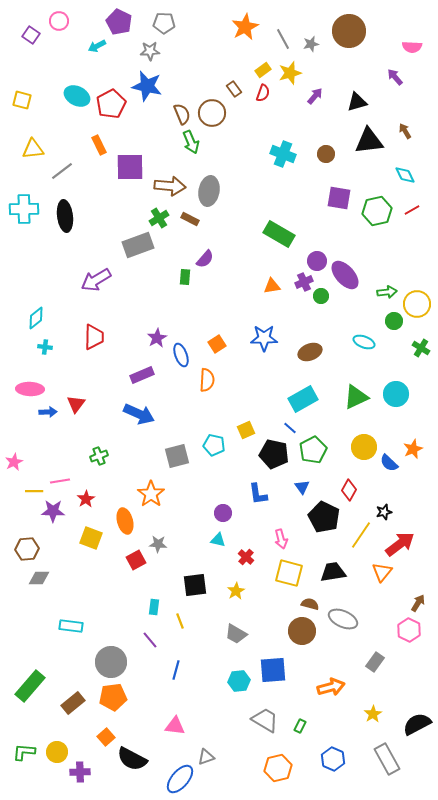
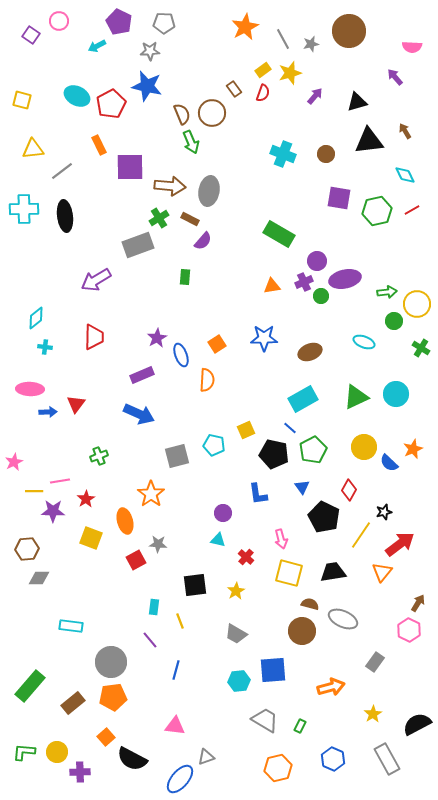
purple semicircle at (205, 259): moved 2 px left, 18 px up
purple ellipse at (345, 275): moved 4 px down; rotated 60 degrees counterclockwise
